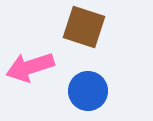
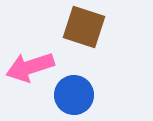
blue circle: moved 14 px left, 4 px down
